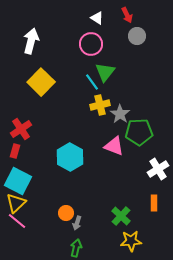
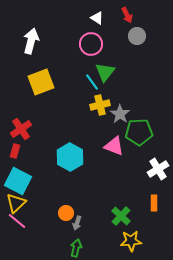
yellow square: rotated 24 degrees clockwise
